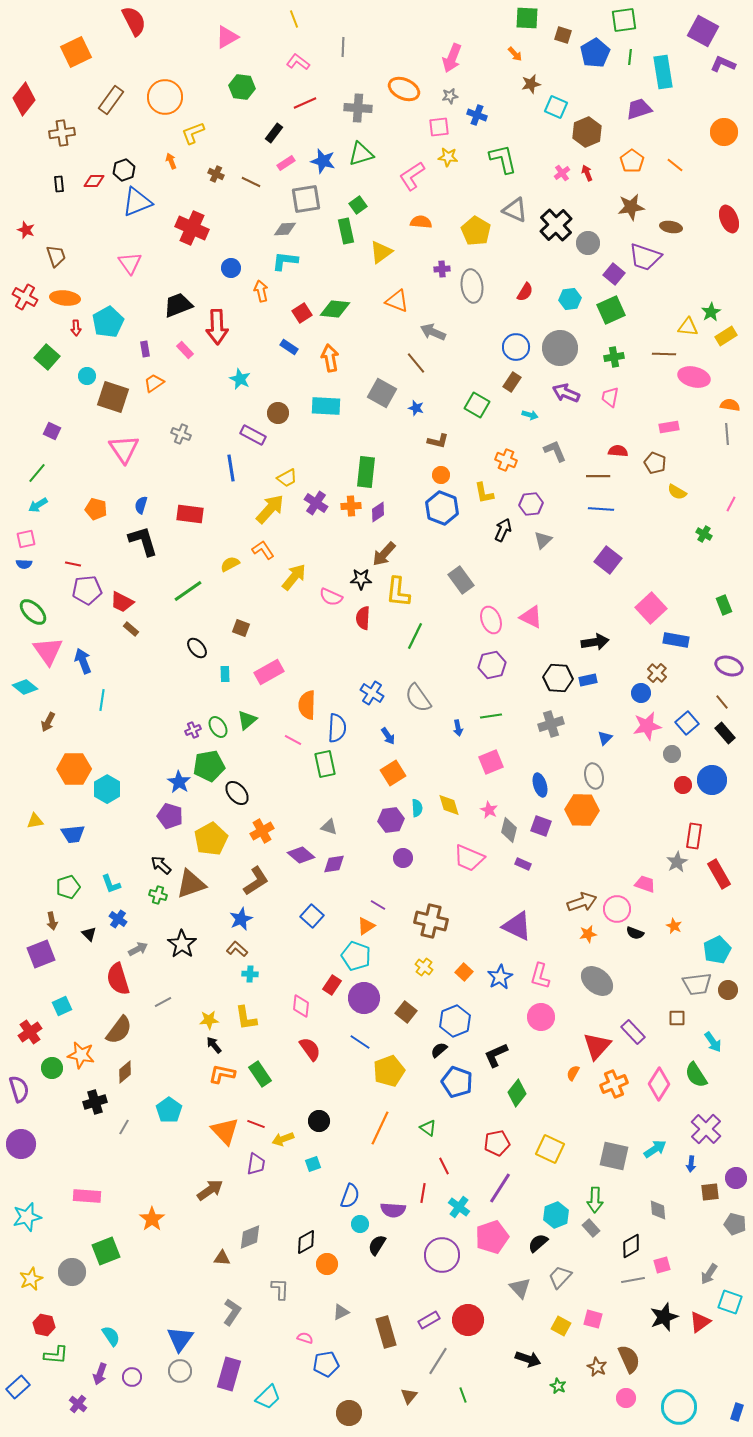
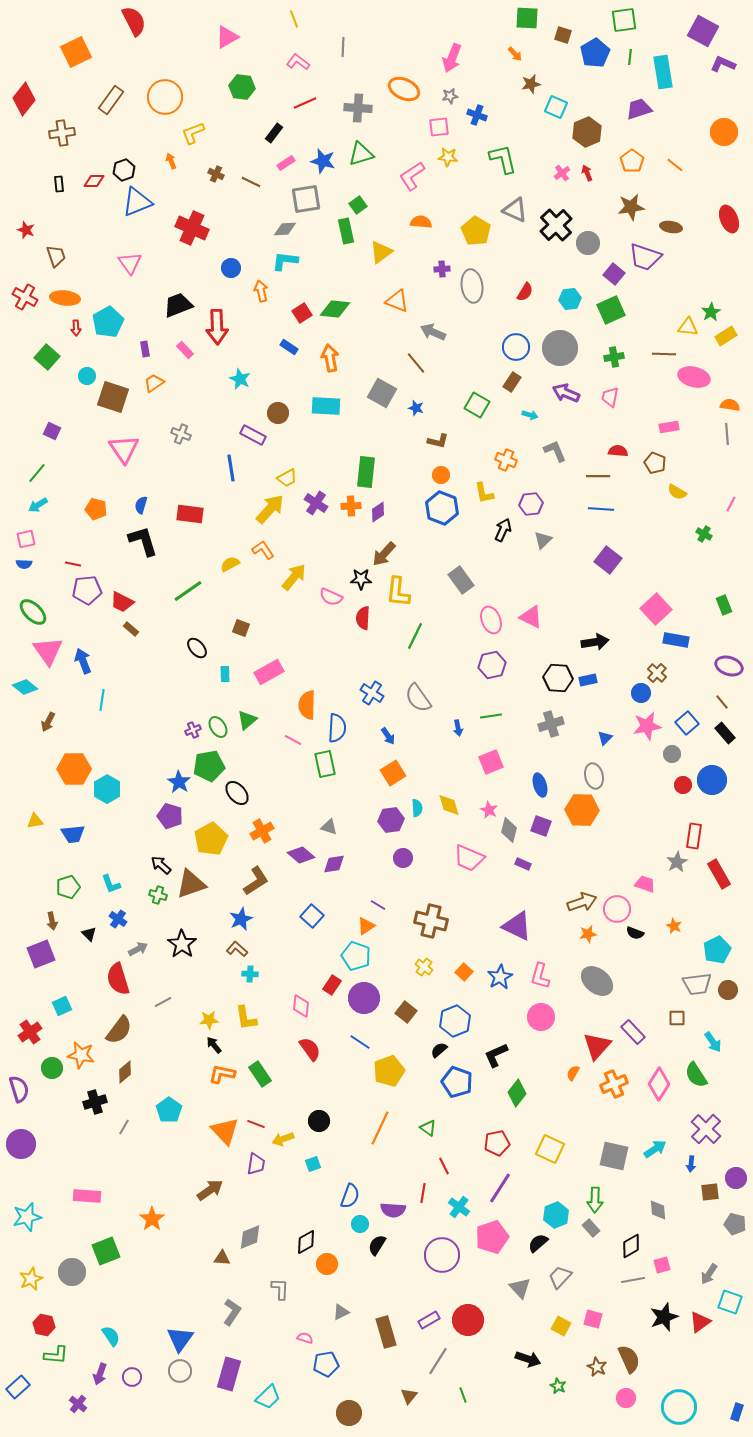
pink square at (651, 608): moved 5 px right, 1 px down
